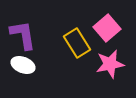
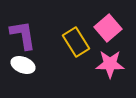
pink square: moved 1 px right
yellow rectangle: moved 1 px left, 1 px up
pink star: rotated 12 degrees clockwise
